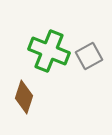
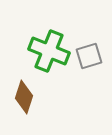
gray square: rotated 12 degrees clockwise
